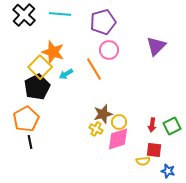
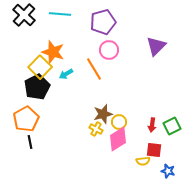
pink diamond: rotated 15 degrees counterclockwise
